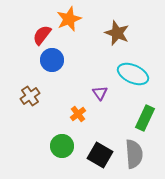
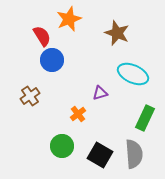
red semicircle: moved 1 px down; rotated 110 degrees clockwise
purple triangle: rotated 49 degrees clockwise
